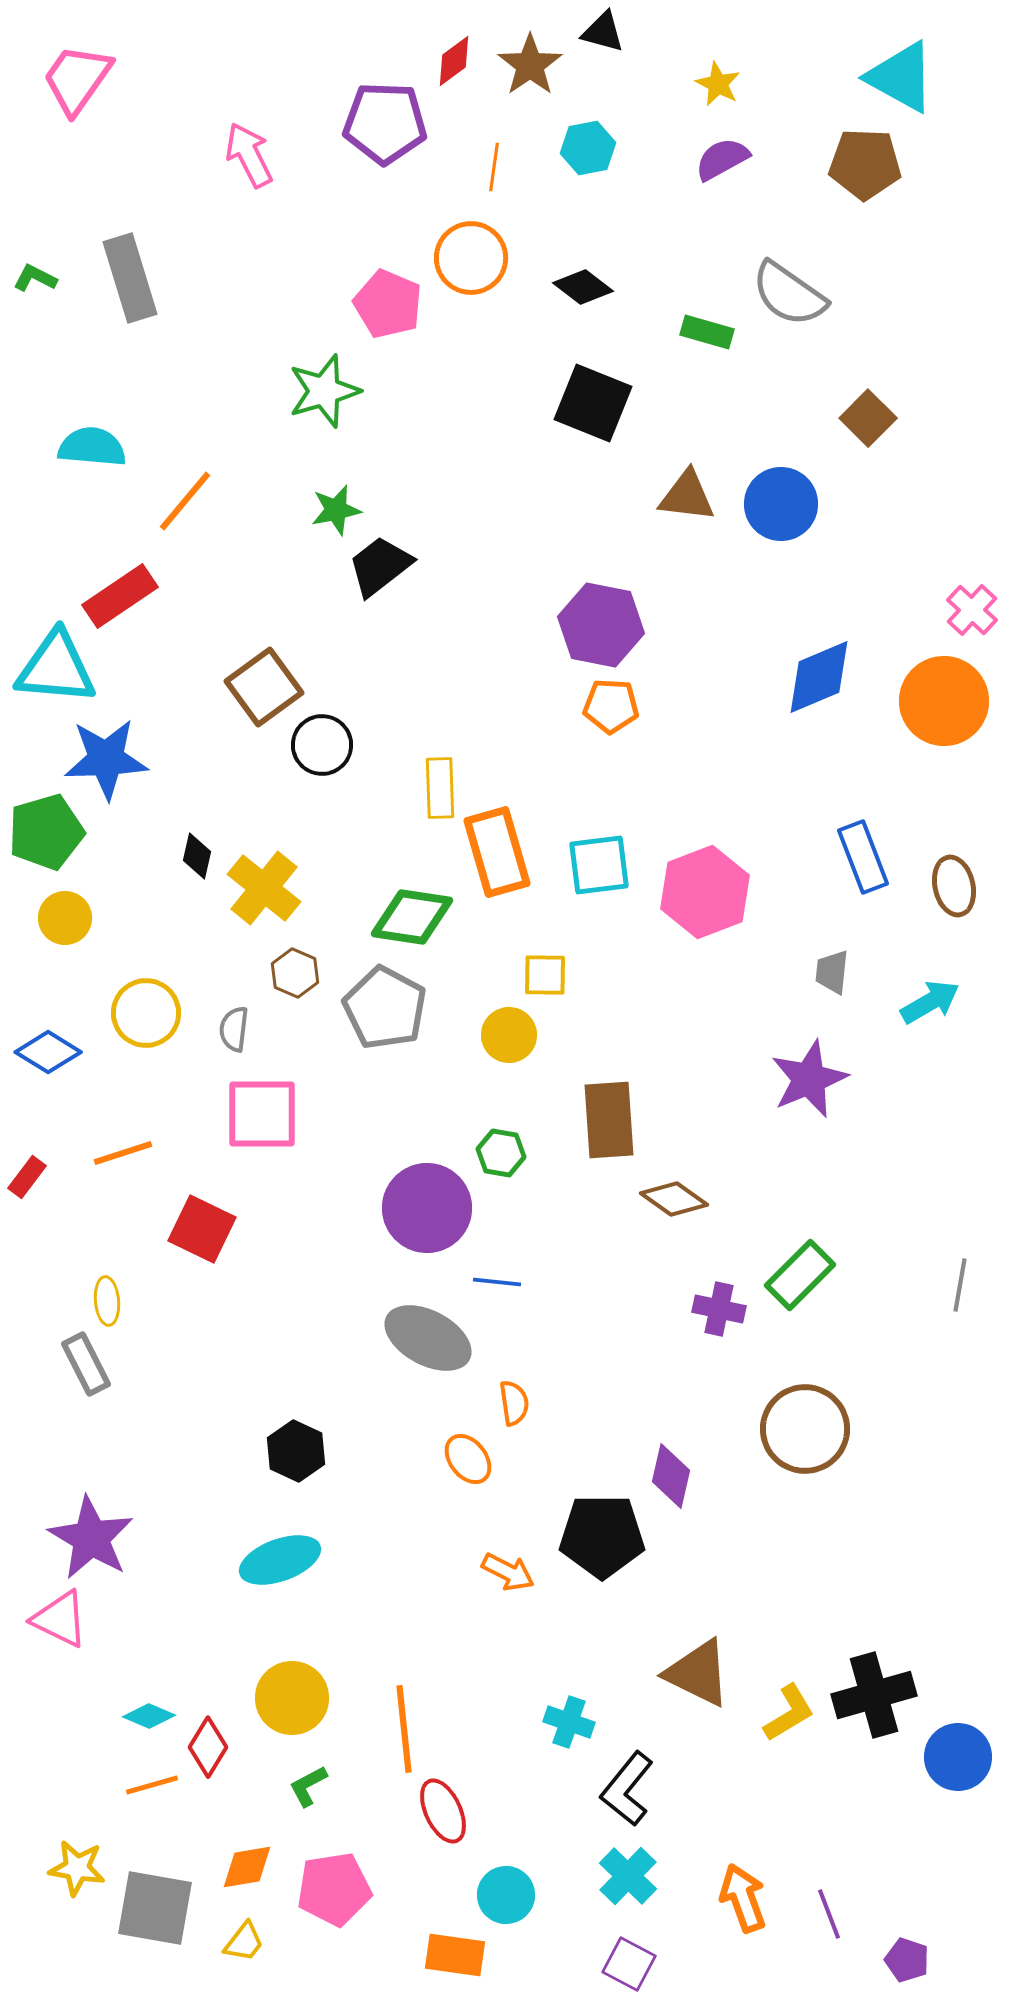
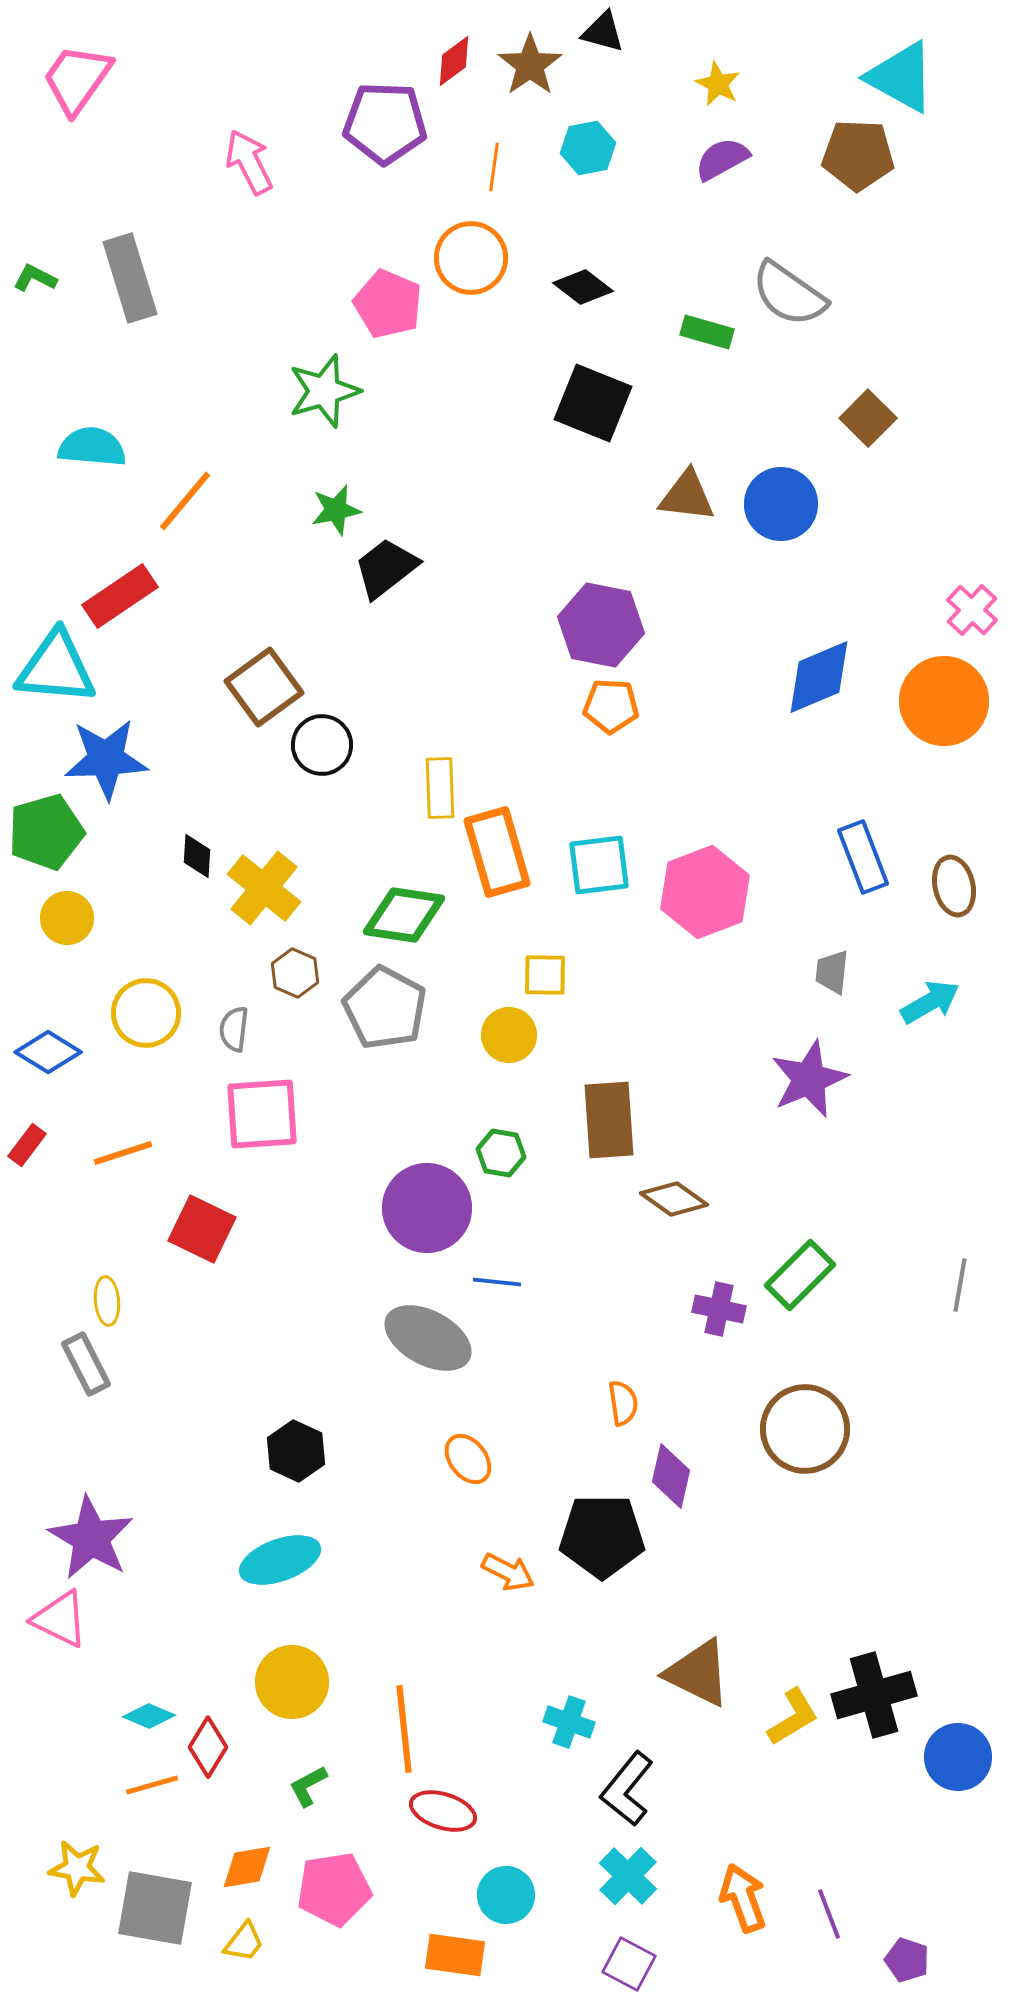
pink arrow at (249, 155): moved 7 px down
brown pentagon at (865, 164): moved 7 px left, 9 px up
black trapezoid at (380, 566): moved 6 px right, 2 px down
black diamond at (197, 856): rotated 9 degrees counterclockwise
green diamond at (412, 917): moved 8 px left, 2 px up
yellow circle at (65, 918): moved 2 px right
pink square at (262, 1114): rotated 4 degrees counterclockwise
red rectangle at (27, 1177): moved 32 px up
orange semicircle at (514, 1403): moved 109 px right
yellow circle at (292, 1698): moved 16 px up
yellow L-shape at (789, 1713): moved 4 px right, 4 px down
red ellipse at (443, 1811): rotated 48 degrees counterclockwise
